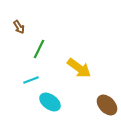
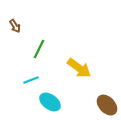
brown arrow: moved 4 px left, 1 px up
